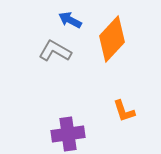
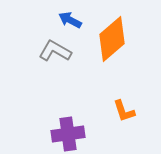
orange diamond: rotated 6 degrees clockwise
